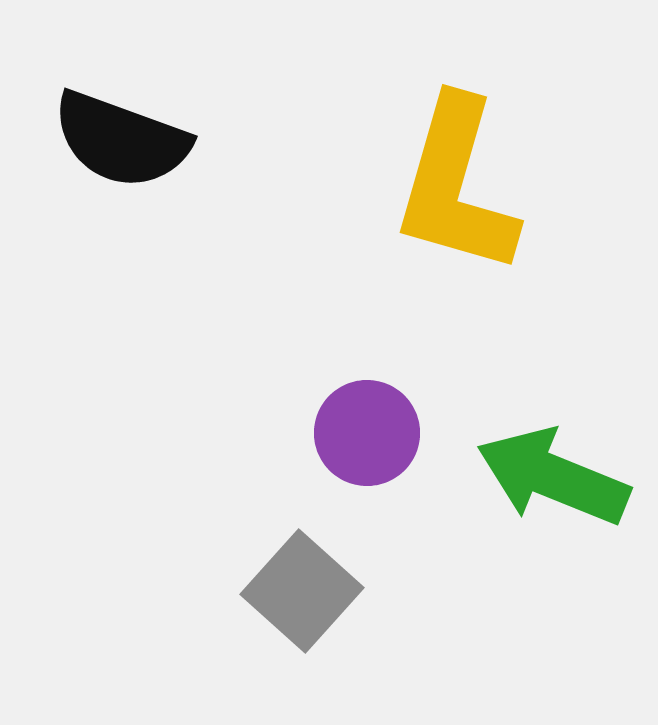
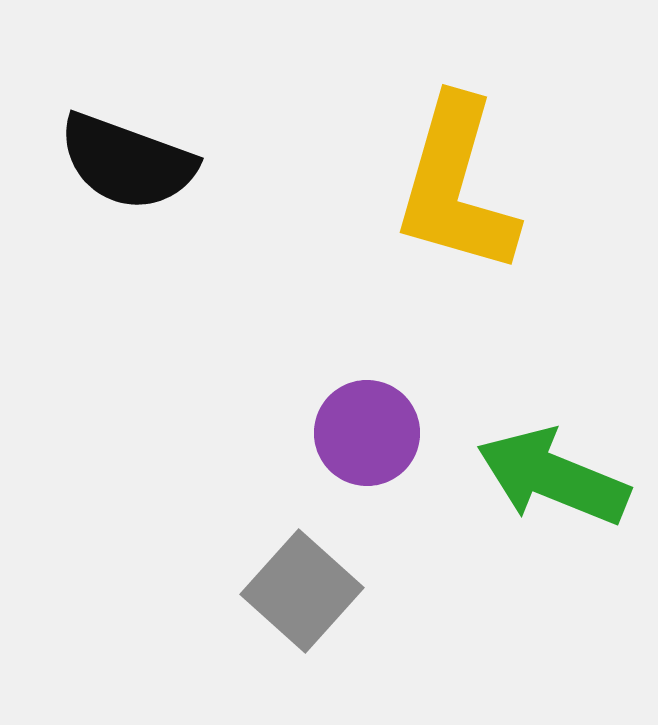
black semicircle: moved 6 px right, 22 px down
